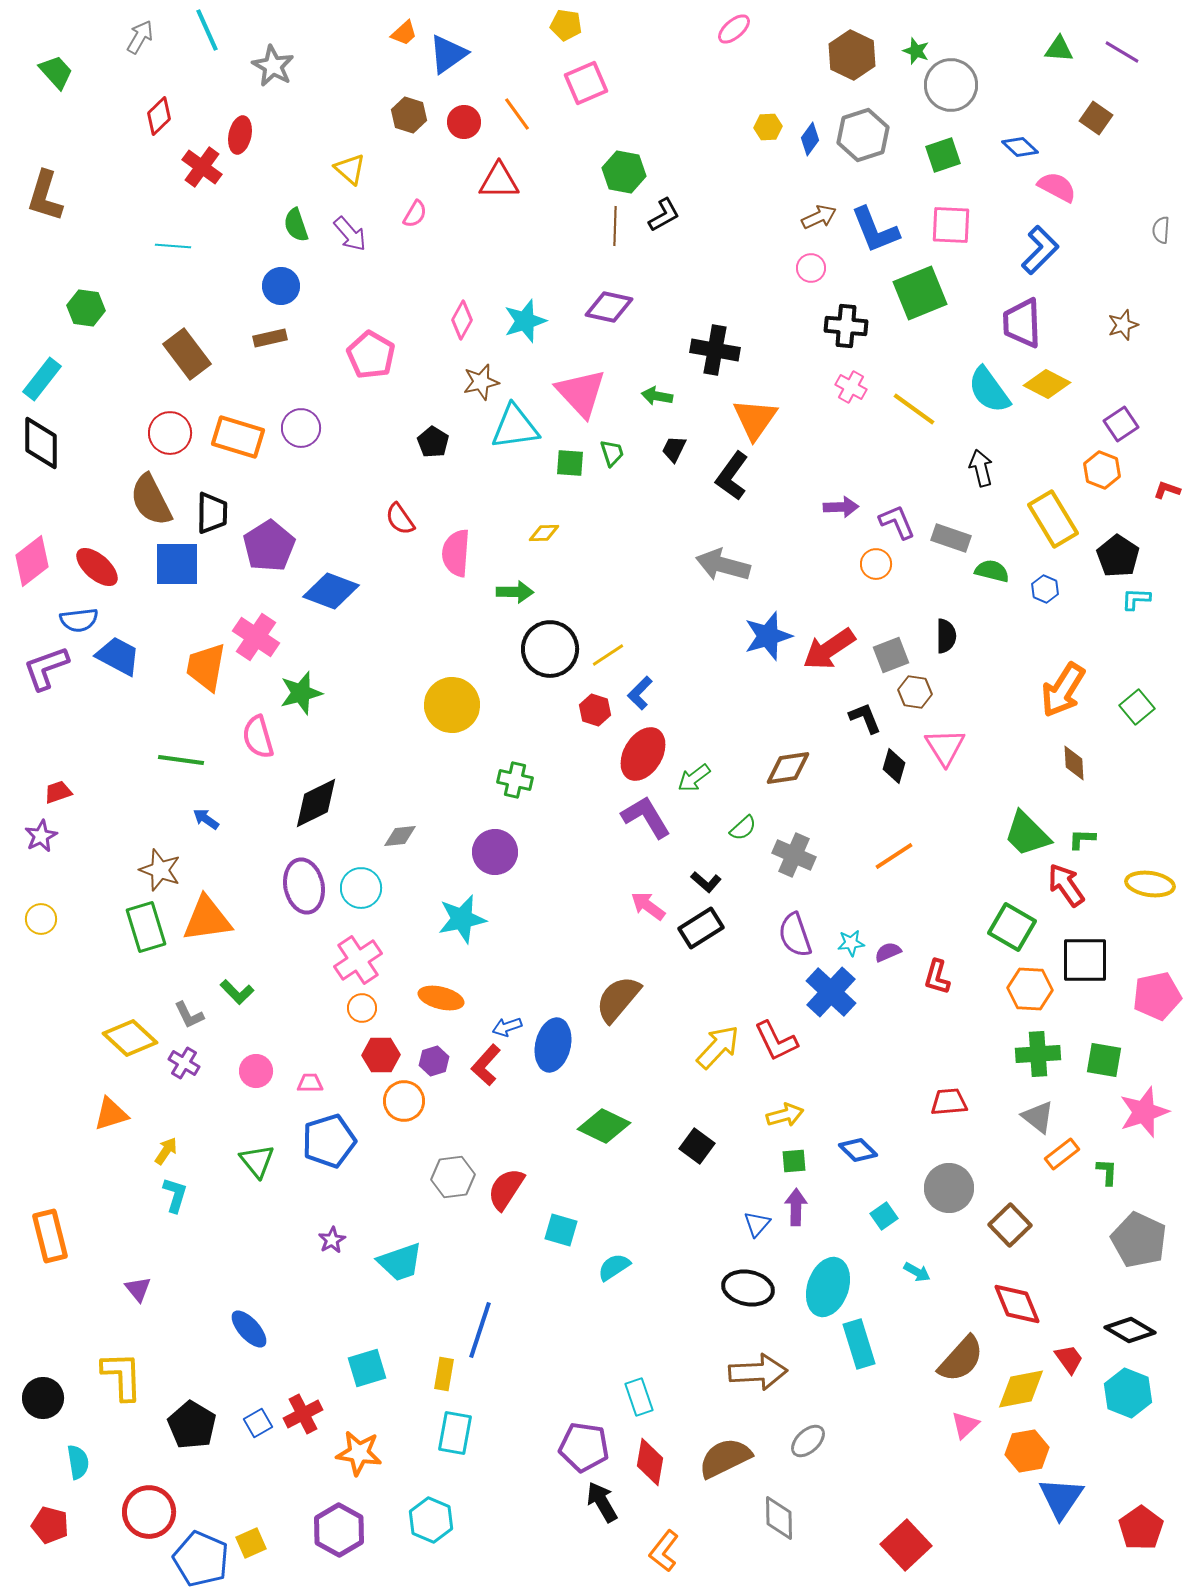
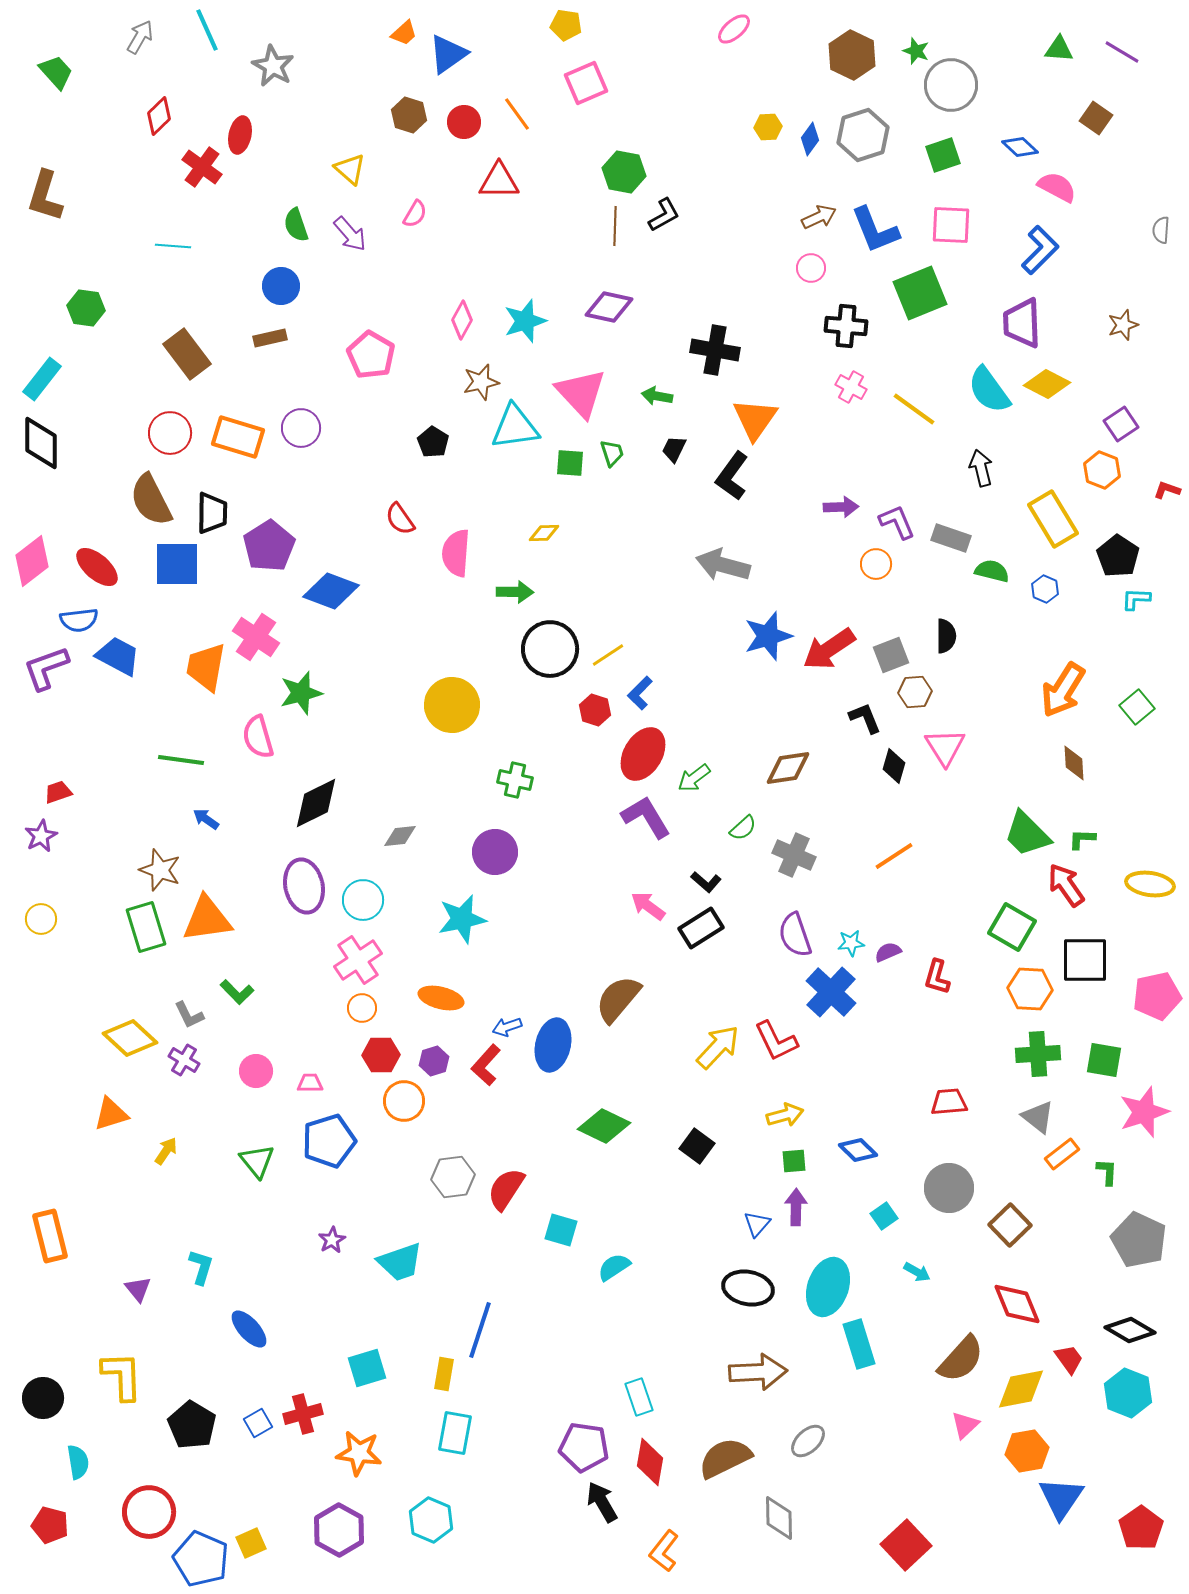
brown hexagon at (915, 692): rotated 12 degrees counterclockwise
cyan circle at (361, 888): moved 2 px right, 12 px down
purple cross at (184, 1063): moved 3 px up
cyan L-shape at (175, 1195): moved 26 px right, 72 px down
red cross at (303, 1414): rotated 12 degrees clockwise
